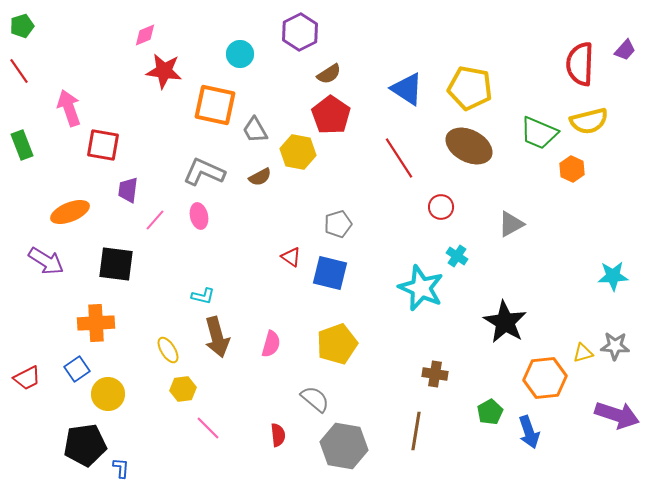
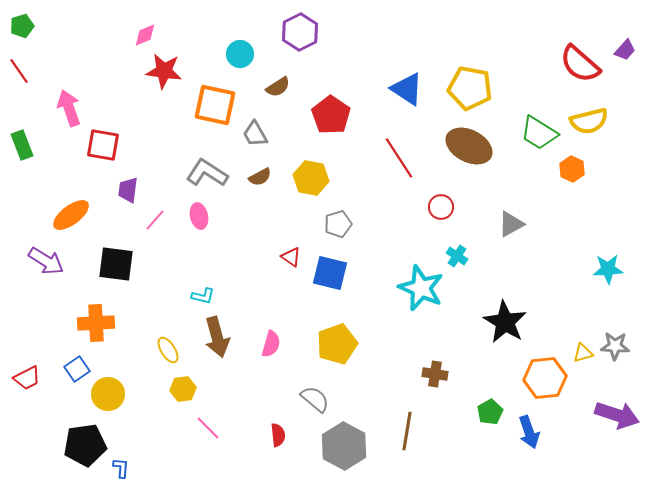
red semicircle at (580, 64): rotated 51 degrees counterclockwise
brown semicircle at (329, 74): moved 51 px left, 13 px down
gray trapezoid at (255, 130): moved 4 px down
green trapezoid at (539, 133): rotated 9 degrees clockwise
yellow hexagon at (298, 152): moved 13 px right, 26 px down
gray L-shape at (204, 172): moved 3 px right, 1 px down; rotated 9 degrees clockwise
orange ellipse at (70, 212): moved 1 px right, 3 px down; rotated 15 degrees counterclockwise
cyan star at (613, 276): moved 5 px left, 7 px up
brown line at (416, 431): moved 9 px left
gray hexagon at (344, 446): rotated 18 degrees clockwise
